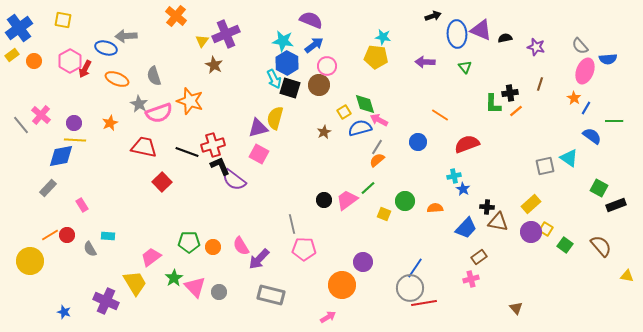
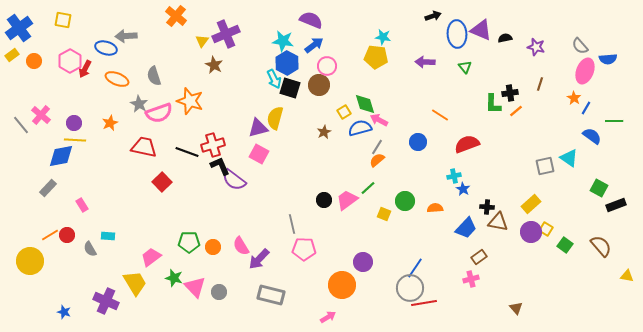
green star at (174, 278): rotated 24 degrees counterclockwise
